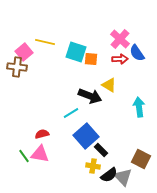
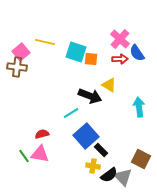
pink square: moved 3 px left
